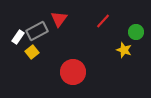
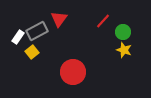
green circle: moved 13 px left
